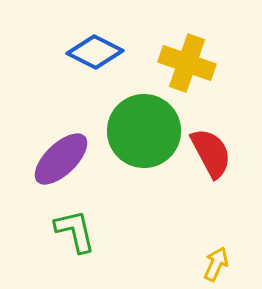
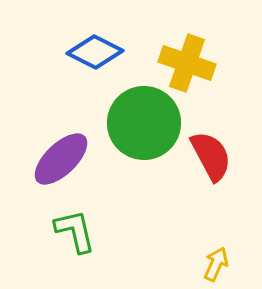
green circle: moved 8 px up
red semicircle: moved 3 px down
